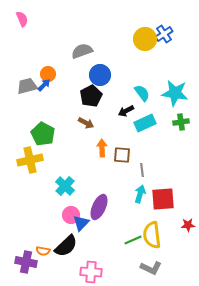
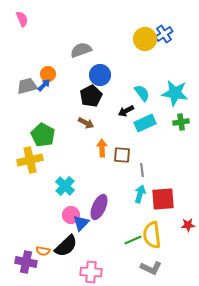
gray semicircle: moved 1 px left, 1 px up
green pentagon: moved 1 px down
